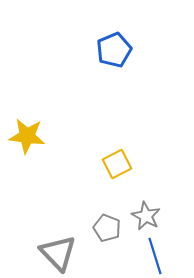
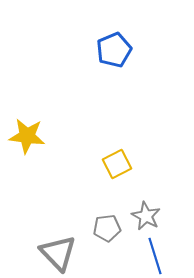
gray pentagon: rotated 28 degrees counterclockwise
